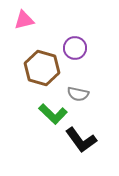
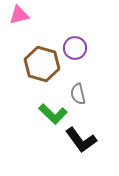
pink triangle: moved 5 px left, 5 px up
brown hexagon: moved 4 px up
gray semicircle: rotated 65 degrees clockwise
